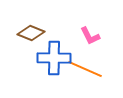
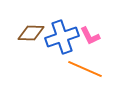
brown diamond: rotated 20 degrees counterclockwise
blue cross: moved 8 px right, 21 px up; rotated 20 degrees counterclockwise
